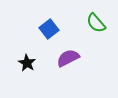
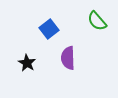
green semicircle: moved 1 px right, 2 px up
purple semicircle: rotated 65 degrees counterclockwise
